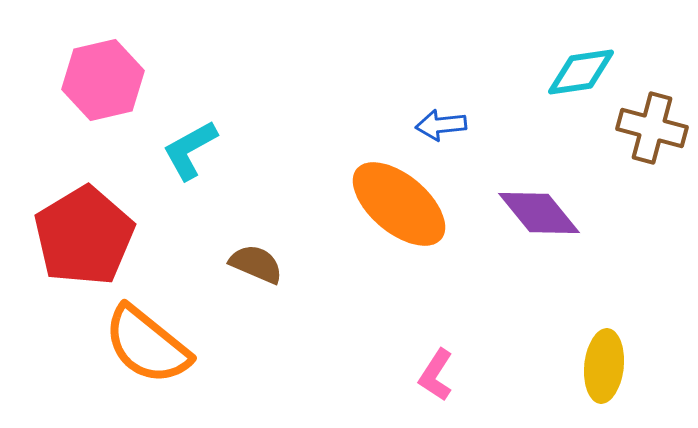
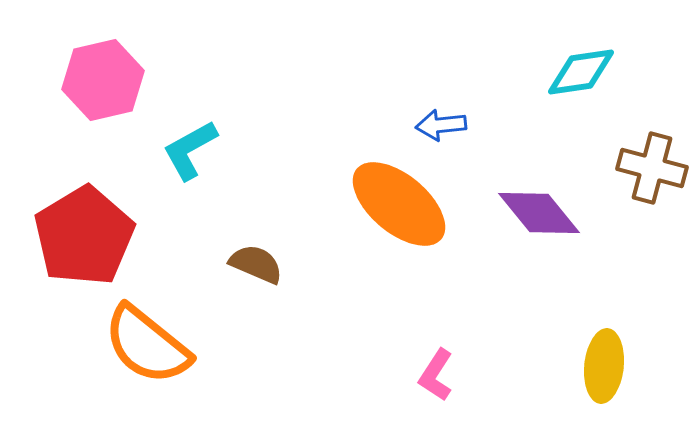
brown cross: moved 40 px down
